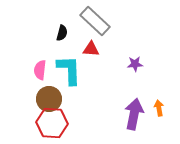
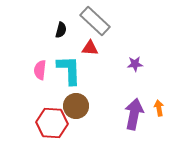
black semicircle: moved 1 px left, 3 px up
red triangle: moved 1 px left, 1 px up
brown circle: moved 27 px right, 7 px down
